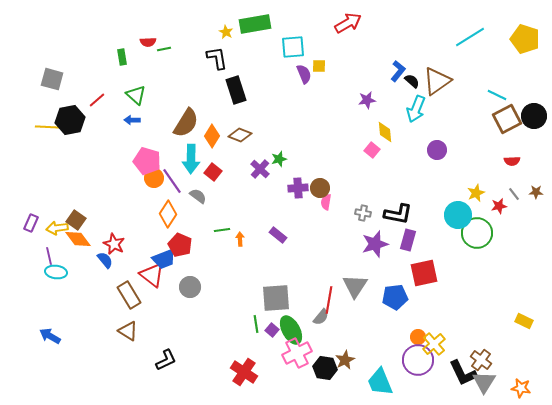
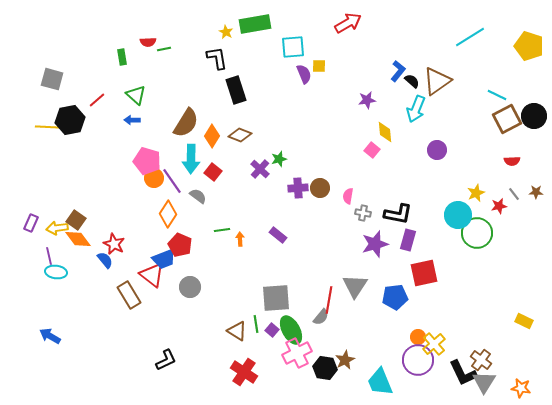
yellow pentagon at (525, 39): moved 4 px right, 7 px down
pink semicircle at (326, 202): moved 22 px right, 6 px up
brown triangle at (128, 331): moved 109 px right
